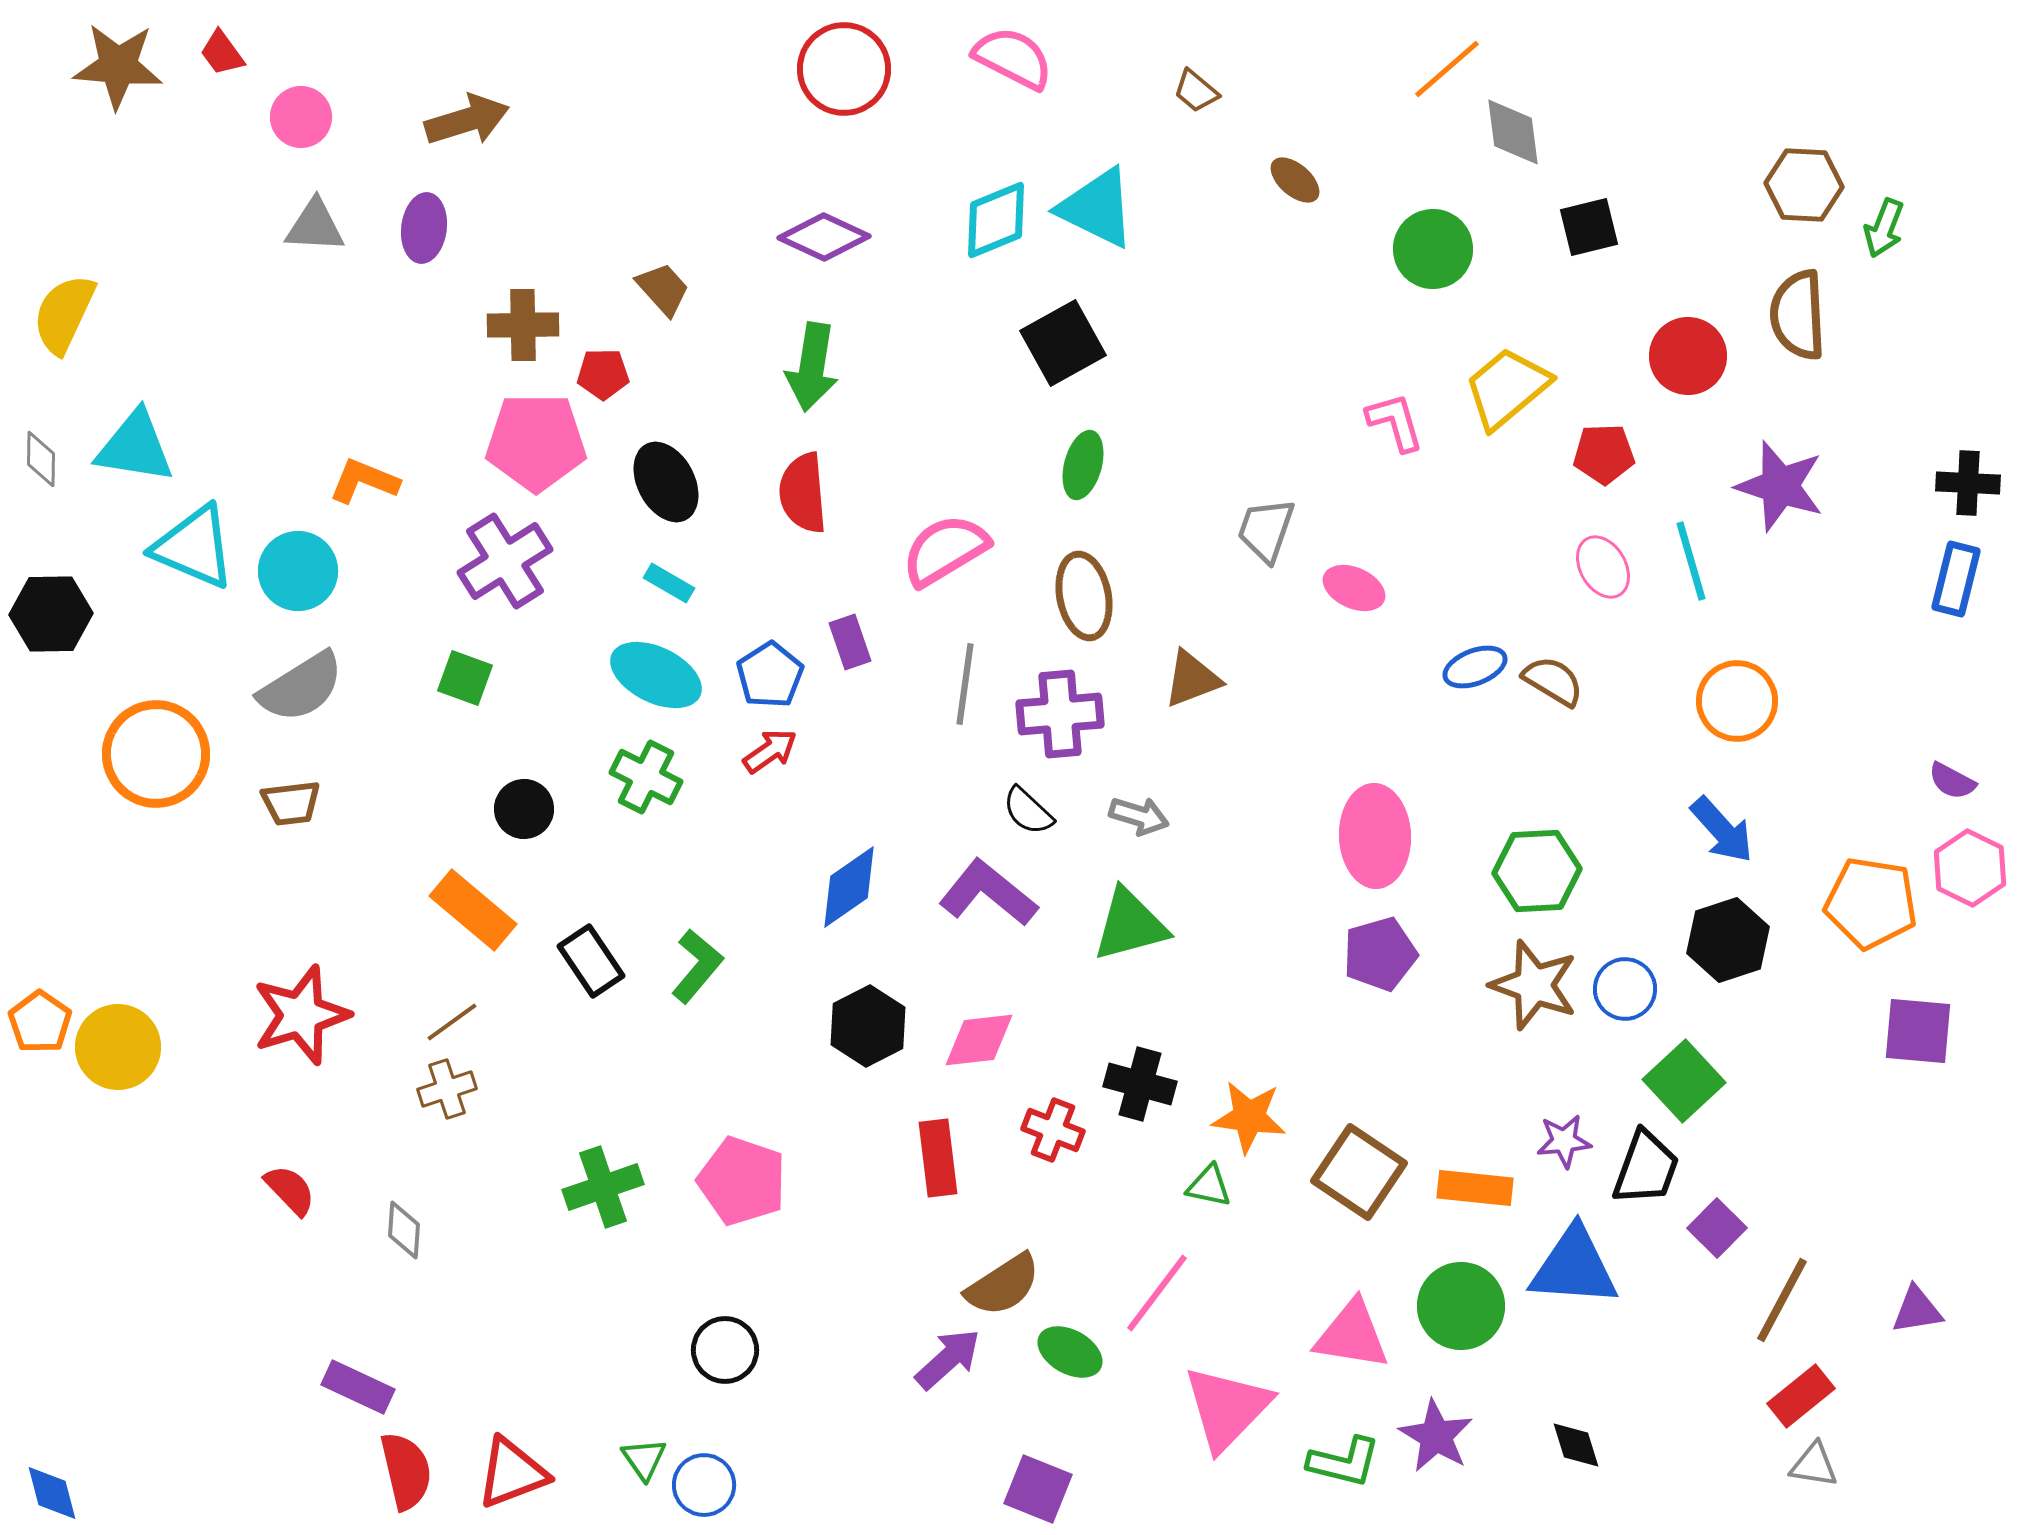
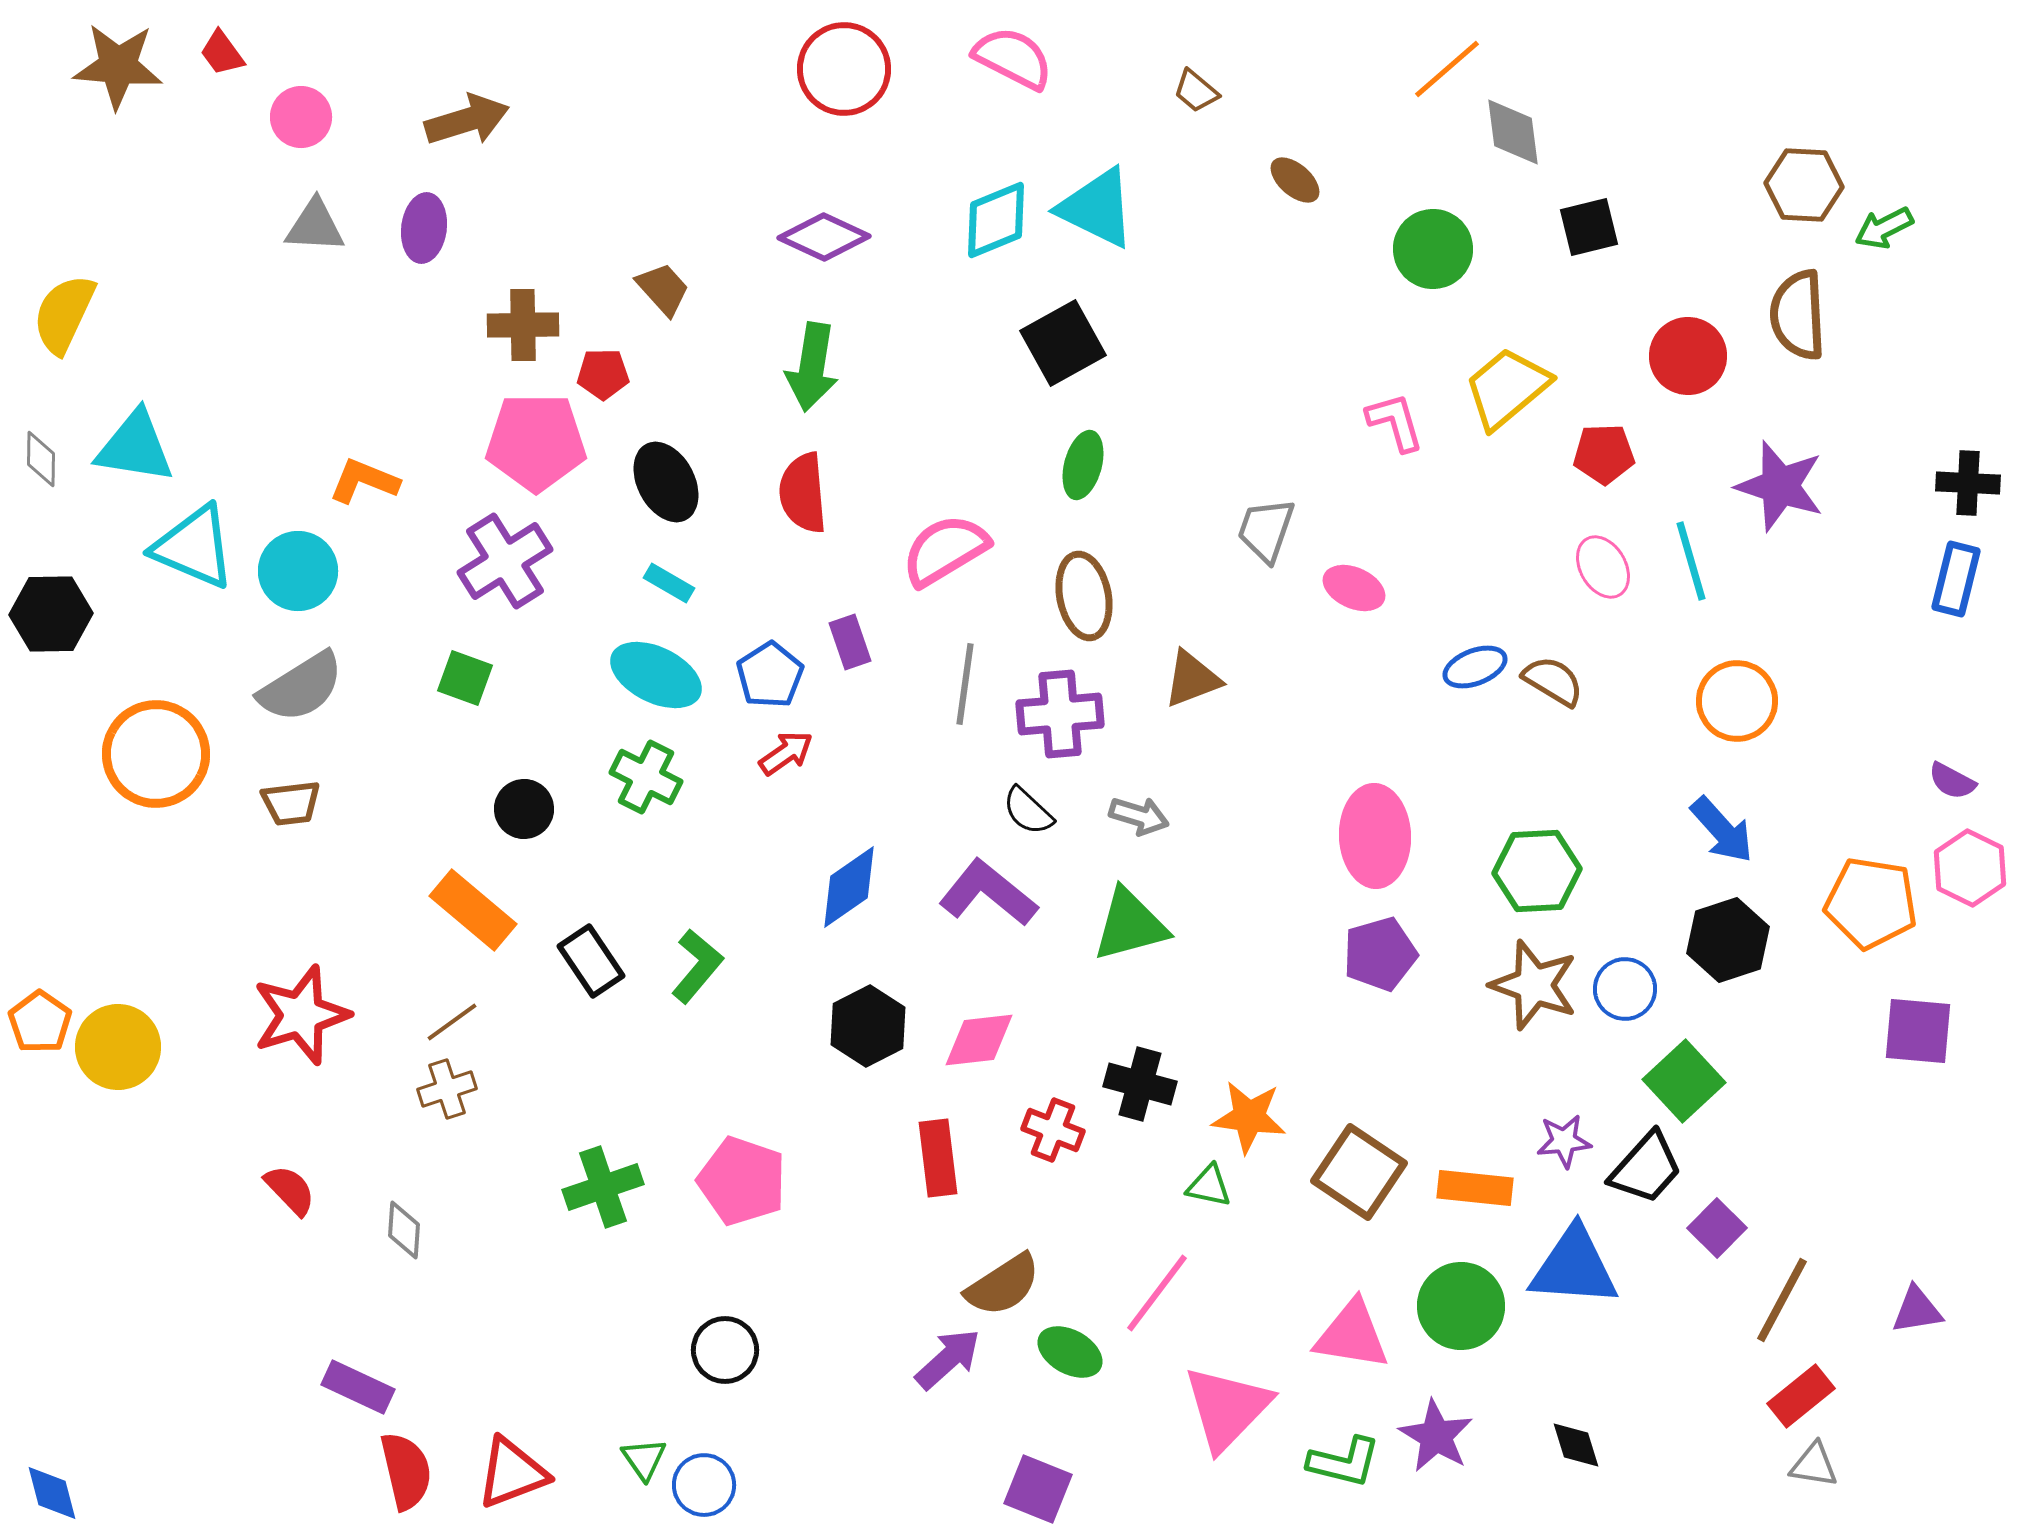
green arrow at (1884, 228): rotated 42 degrees clockwise
red arrow at (770, 751): moved 16 px right, 2 px down
black trapezoid at (1646, 1168): rotated 22 degrees clockwise
